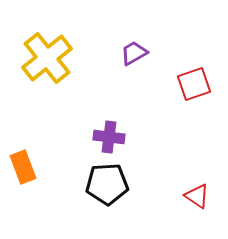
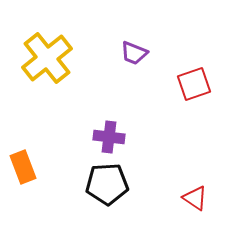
purple trapezoid: rotated 128 degrees counterclockwise
red triangle: moved 2 px left, 2 px down
